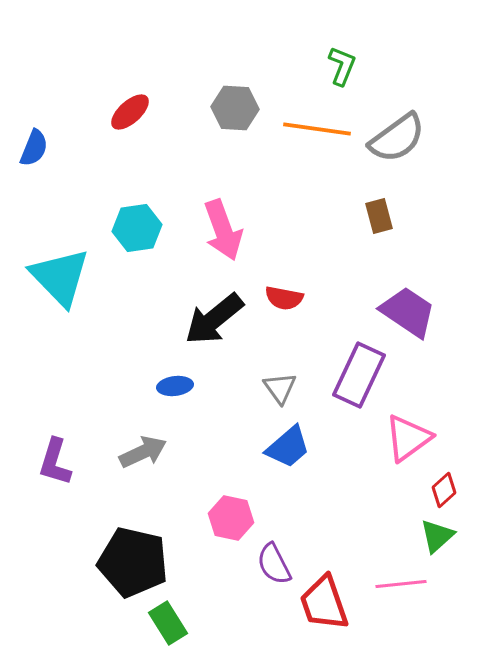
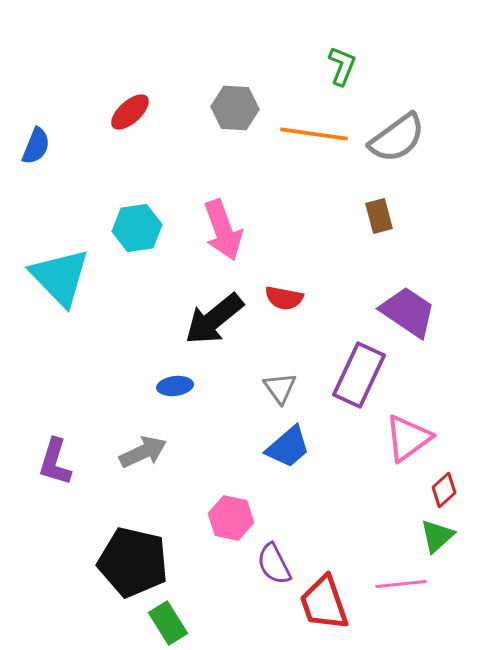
orange line: moved 3 px left, 5 px down
blue semicircle: moved 2 px right, 2 px up
